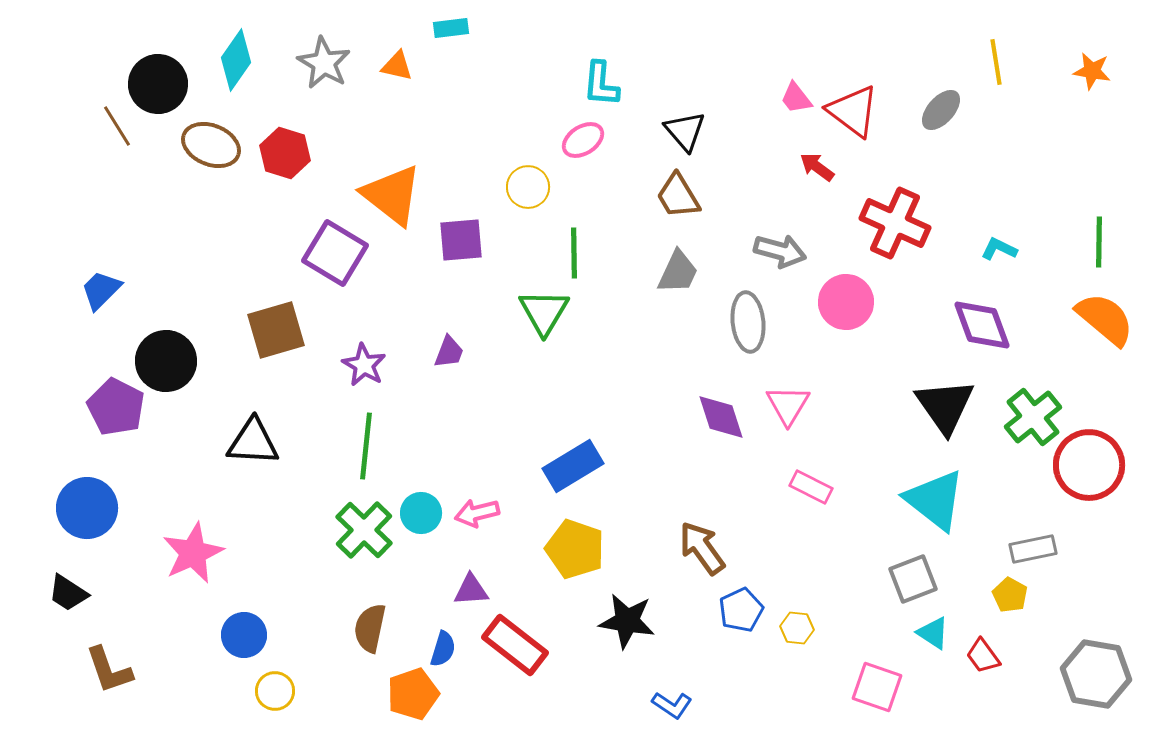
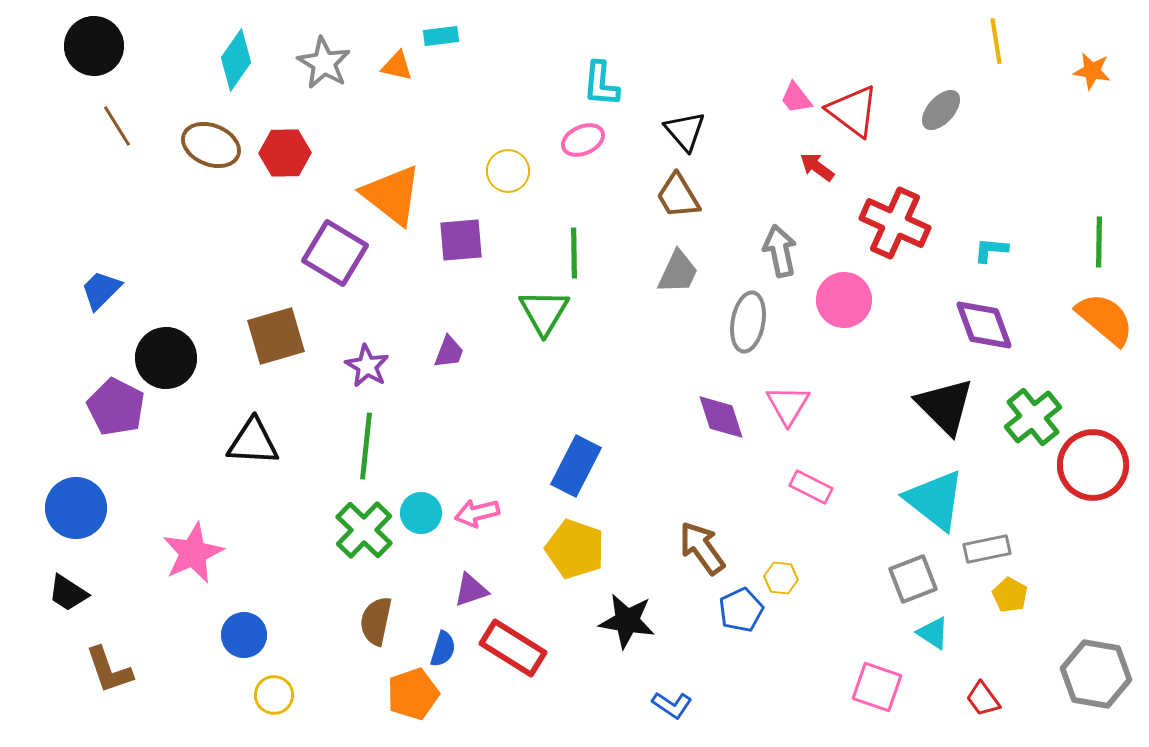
cyan rectangle at (451, 28): moved 10 px left, 8 px down
yellow line at (996, 62): moved 21 px up
black circle at (158, 84): moved 64 px left, 38 px up
pink ellipse at (583, 140): rotated 9 degrees clockwise
red hexagon at (285, 153): rotated 18 degrees counterclockwise
yellow circle at (528, 187): moved 20 px left, 16 px up
cyan L-shape at (999, 249): moved 8 px left, 1 px down; rotated 21 degrees counterclockwise
gray arrow at (780, 251): rotated 117 degrees counterclockwise
pink circle at (846, 302): moved 2 px left, 2 px up
gray ellipse at (748, 322): rotated 16 degrees clockwise
purple diamond at (982, 325): moved 2 px right
brown square at (276, 330): moved 6 px down
black circle at (166, 361): moved 3 px up
purple star at (364, 365): moved 3 px right, 1 px down
black triangle at (945, 406): rotated 10 degrees counterclockwise
red circle at (1089, 465): moved 4 px right
blue rectangle at (573, 466): moved 3 px right; rotated 32 degrees counterclockwise
blue circle at (87, 508): moved 11 px left
gray rectangle at (1033, 549): moved 46 px left
purple triangle at (471, 590): rotated 15 degrees counterclockwise
brown semicircle at (370, 628): moved 6 px right, 7 px up
yellow hexagon at (797, 628): moved 16 px left, 50 px up
red rectangle at (515, 645): moved 2 px left, 3 px down; rotated 6 degrees counterclockwise
red trapezoid at (983, 656): moved 43 px down
yellow circle at (275, 691): moved 1 px left, 4 px down
